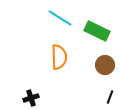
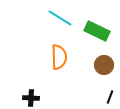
brown circle: moved 1 px left
black cross: rotated 21 degrees clockwise
